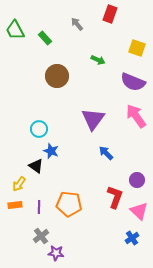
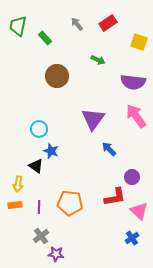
red rectangle: moved 2 px left, 9 px down; rotated 36 degrees clockwise
green trapezoid: moved 3 px right, 4 px up; rotated 40 degrees clockwise
yellow square: moved 2 px right, 6 px up
purple semicircle: rotated 15 degrees counterclockwise
blue arrow: moved 3 px right, 4 px up
purple circle: moved 5 px left, 3 px up
yellow arrow: moved 1 px left; rotated 28 degrees counterclockwise
red L-shape: rotated 60 degrees clockwise
orange pentagon: moved 1 px right, 1 px up
purple star: moved 1 px down
